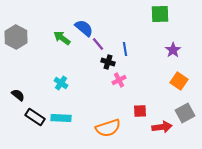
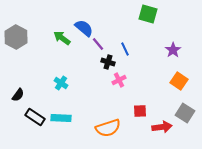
green square: moved 12 px left; rotated 18 degrees clockwise
blue line: rotated 16 degrees counterclockwise
black semicircle: rotated 88 degrees clockwise
gray square: rotated 30 degrees counterclockwise
